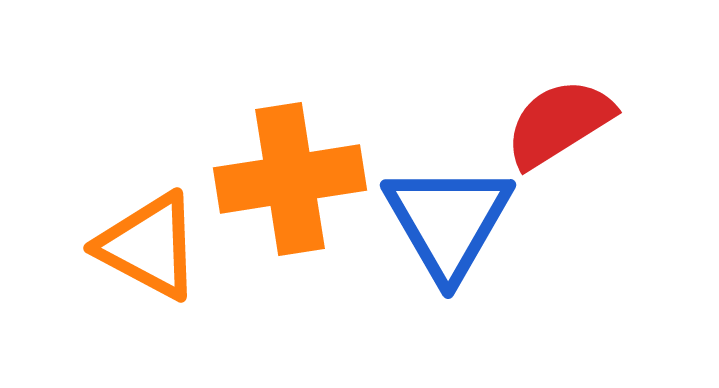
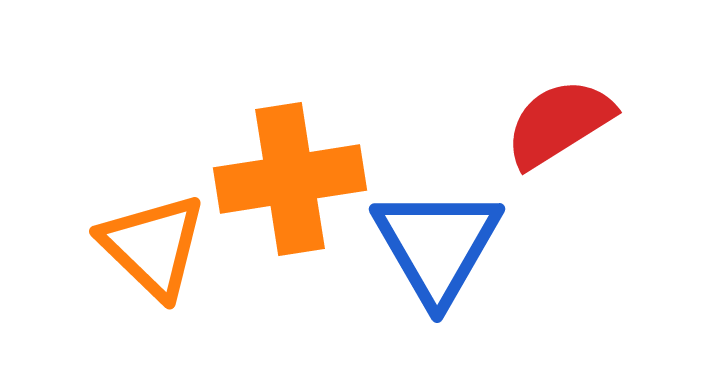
blue triangle: moved 11 px left, 24 px down
orange triangle: moved 4 px right; rotated 16 degrees clockwise
